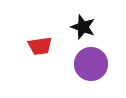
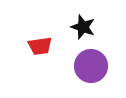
purple circle: moved 2 px down
